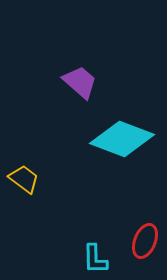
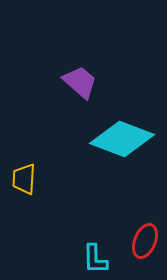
yellow trapezoid: rotated 124 degrees counterclockwise
